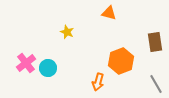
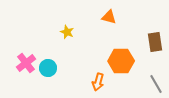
orange triangle: moved 4 px down
orange hexagon: rotated 20 degrees clockwise
